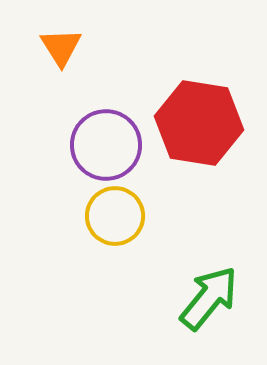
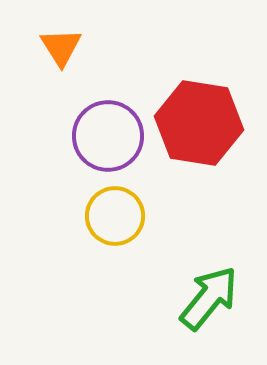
purple circle: moved 2 px right, 9 px up
